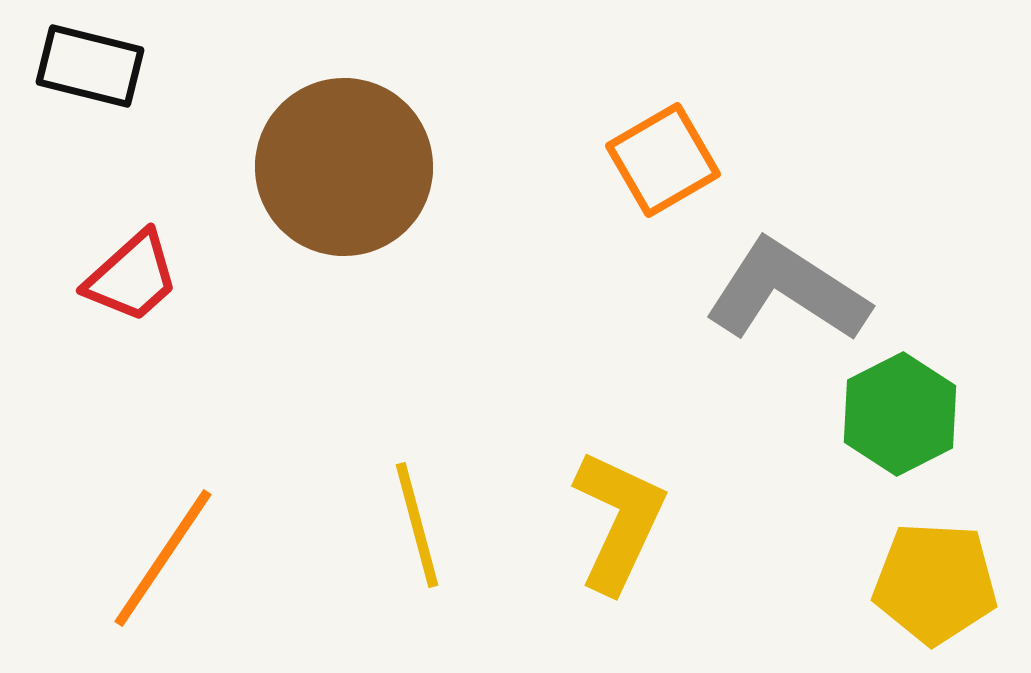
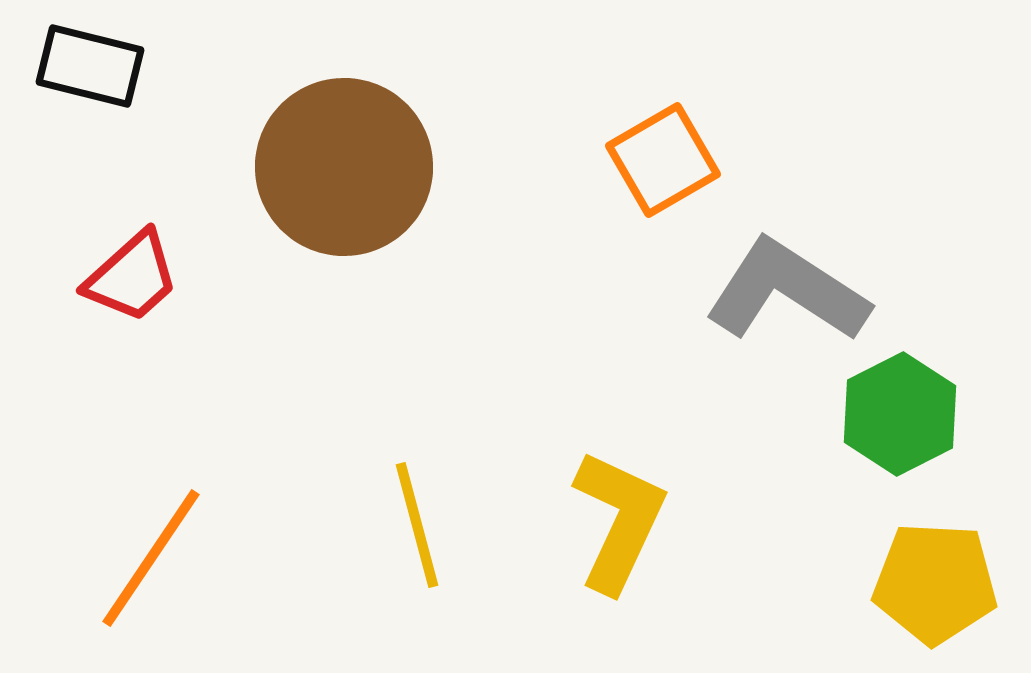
orange line: moved 12 px left
